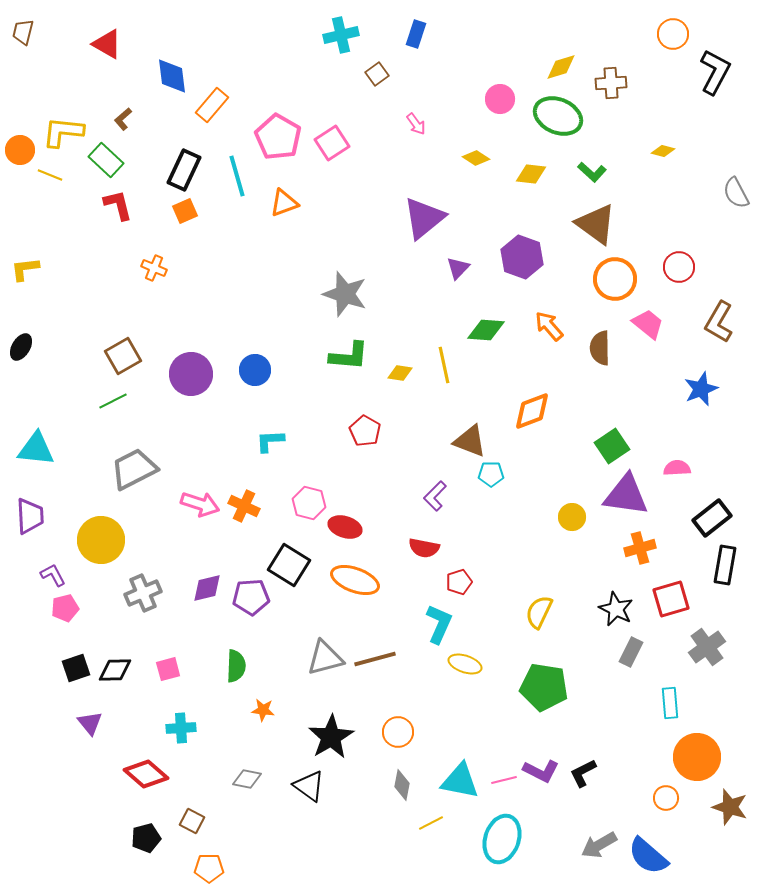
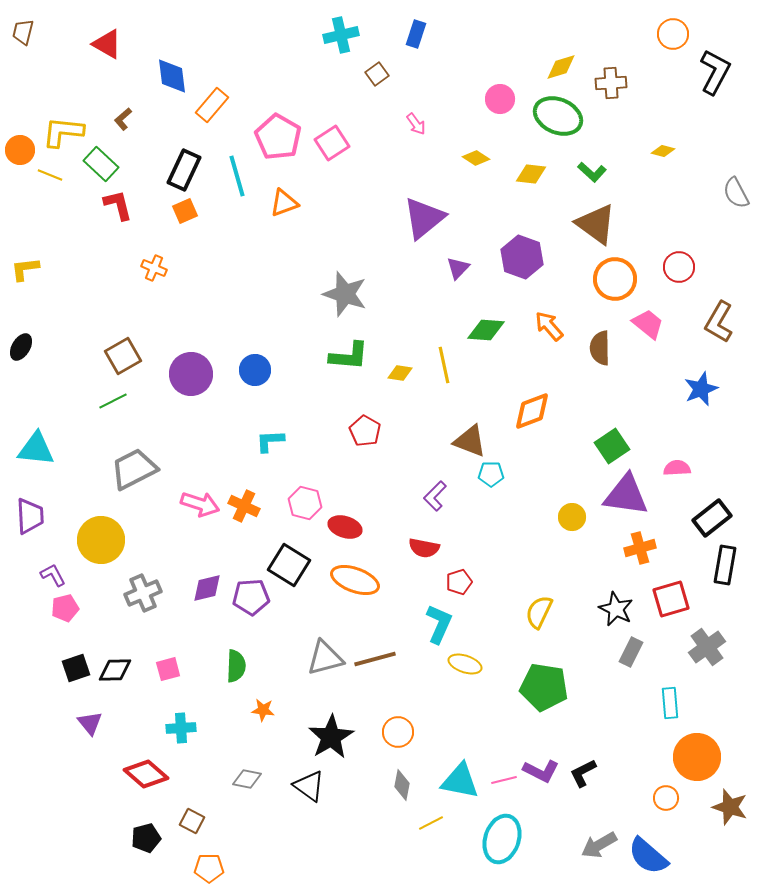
green rectangle at (106, 160): moved 5 px left, 4 px down
pink hexagon at (309, 503): moved 4 px left
